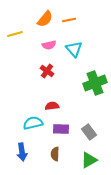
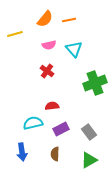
purple rectangle: rotated 28 degrees counterclockwise
